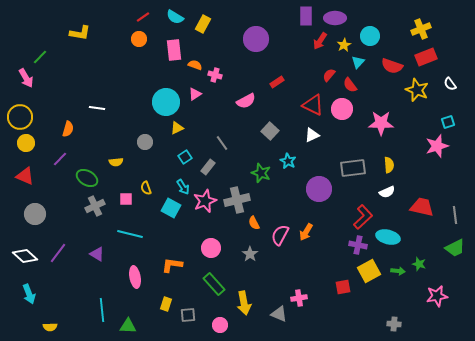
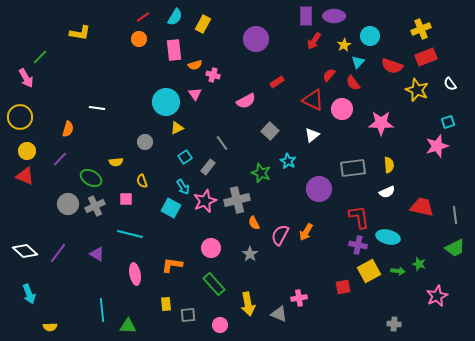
cyan semicircle at (175, 17): rotated 90 degrees counterclockwise
purple ellipse at (335, 18): moved 1 px left, 2 px up
red arrow at (320, 41): moved 6 px left
orange semicircle at (195, 65): rotated 144 degrees clockwise
pink cross at (215, 75): moved 2 px left
red semicircle at (350, 85): moved 3 px right, 2 px up
pink triangle at (195, 94): rotated 32 degrees counterclockwise
red triangle at (313, 105): moved 5 px up
white triangle at (312, 135): rotated 14 degrees counterclockwise
yellow circle at (26, 143): moved 1 px right, 8 px down
green ellipse at (87, 178): moved 4 px right
yellow semicircle at (146, 188): moved 4 px left, 7 px up
gray circle at (35, 214): moved 33 px right, 10 px up
red L-shape at (363, 217): moved 4 px left; rotated 55 degrees counterclockwise
white diamond at (25, 256): moved 5 px up
pink ellipse at (135, 277): moved 3 px up
pink star at (437, 296): rotated 15 degrees counterclockwise
yellow arrow at (244, 303): moved 4 px right, 1 px down
yellow rectangle at (166, 304): rotated 24 degrees counterclockwise
